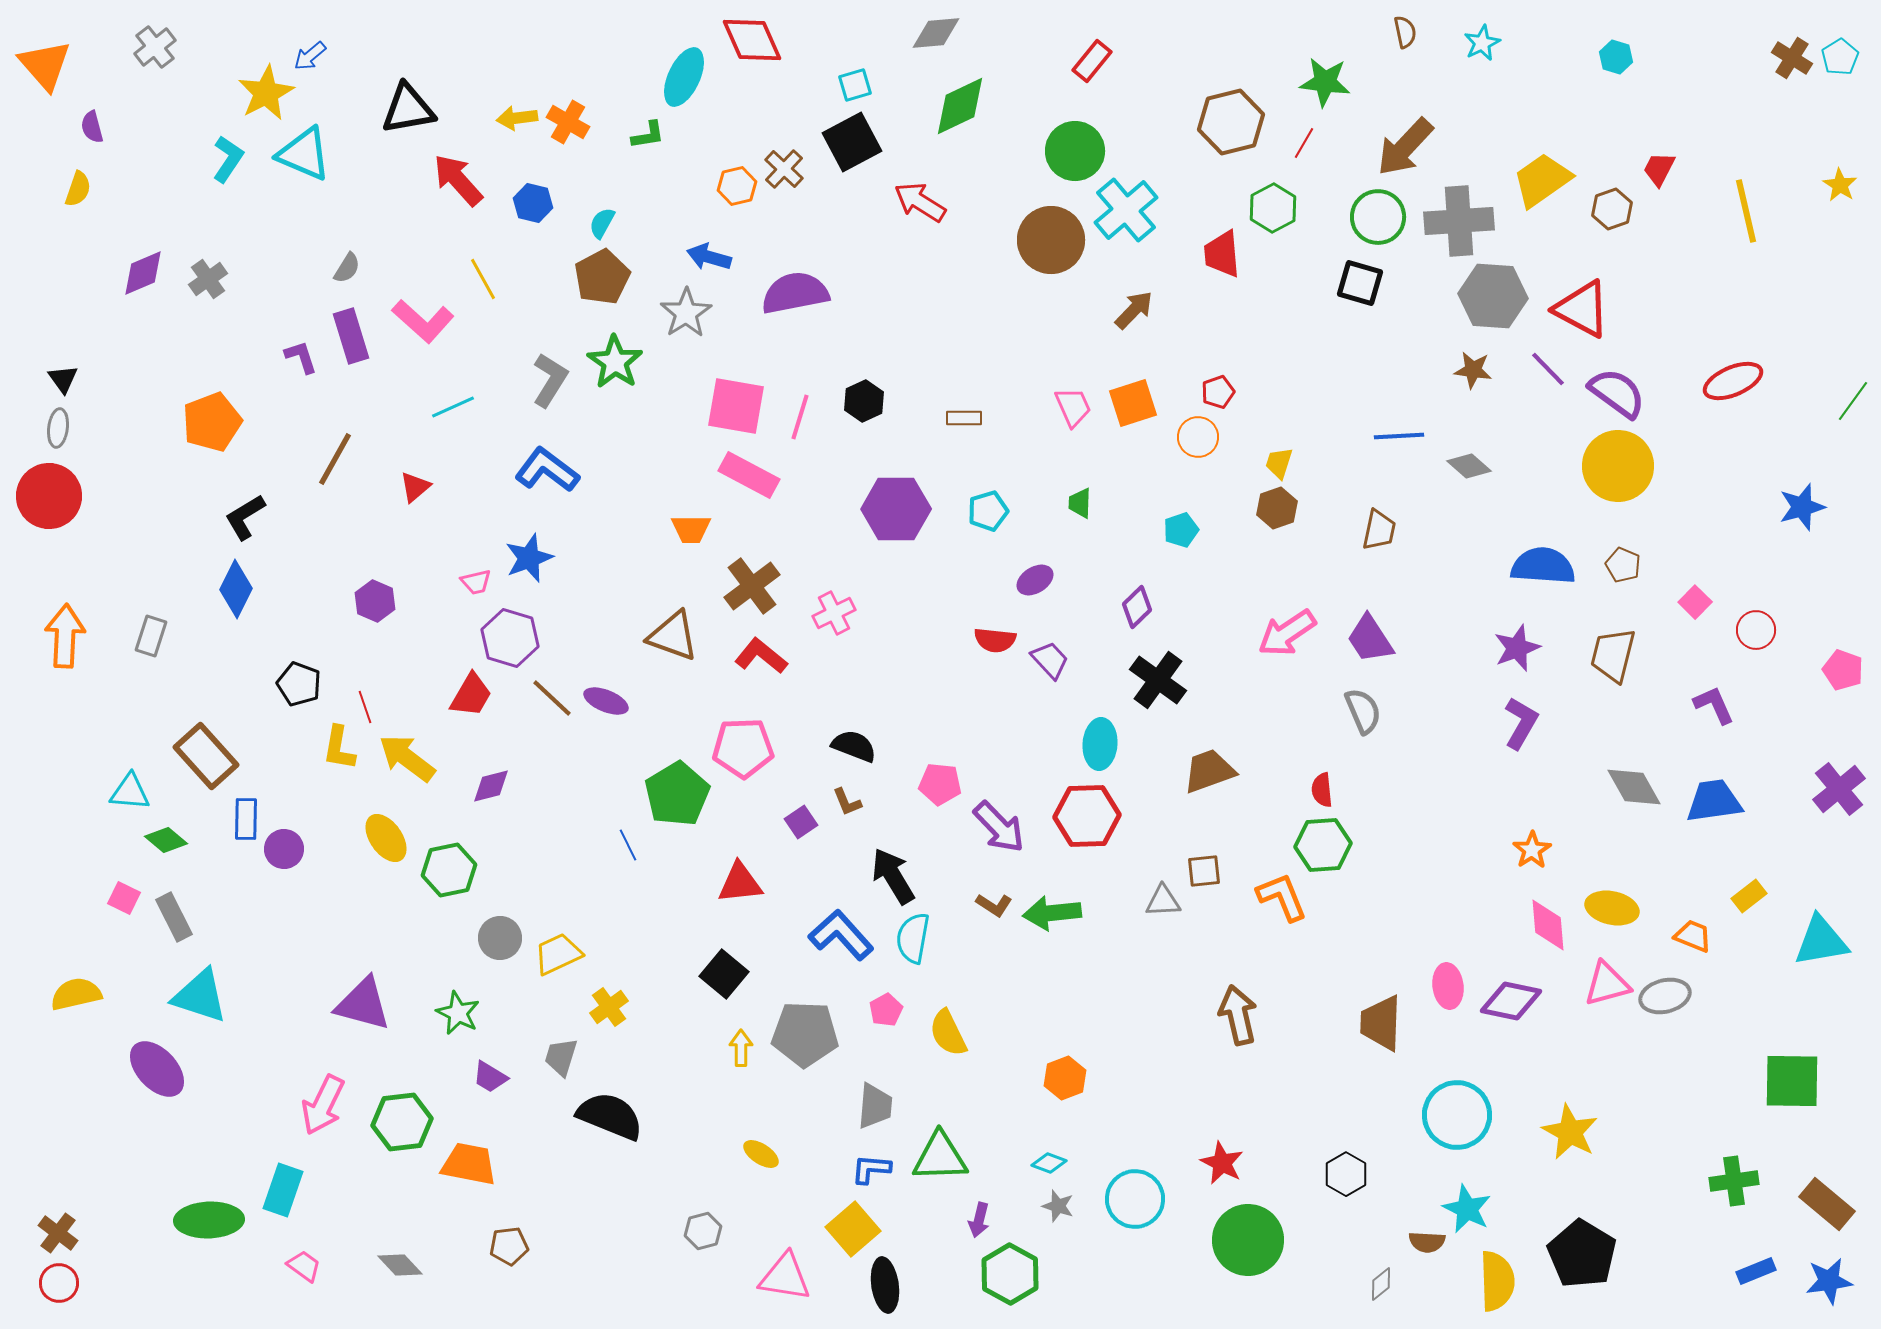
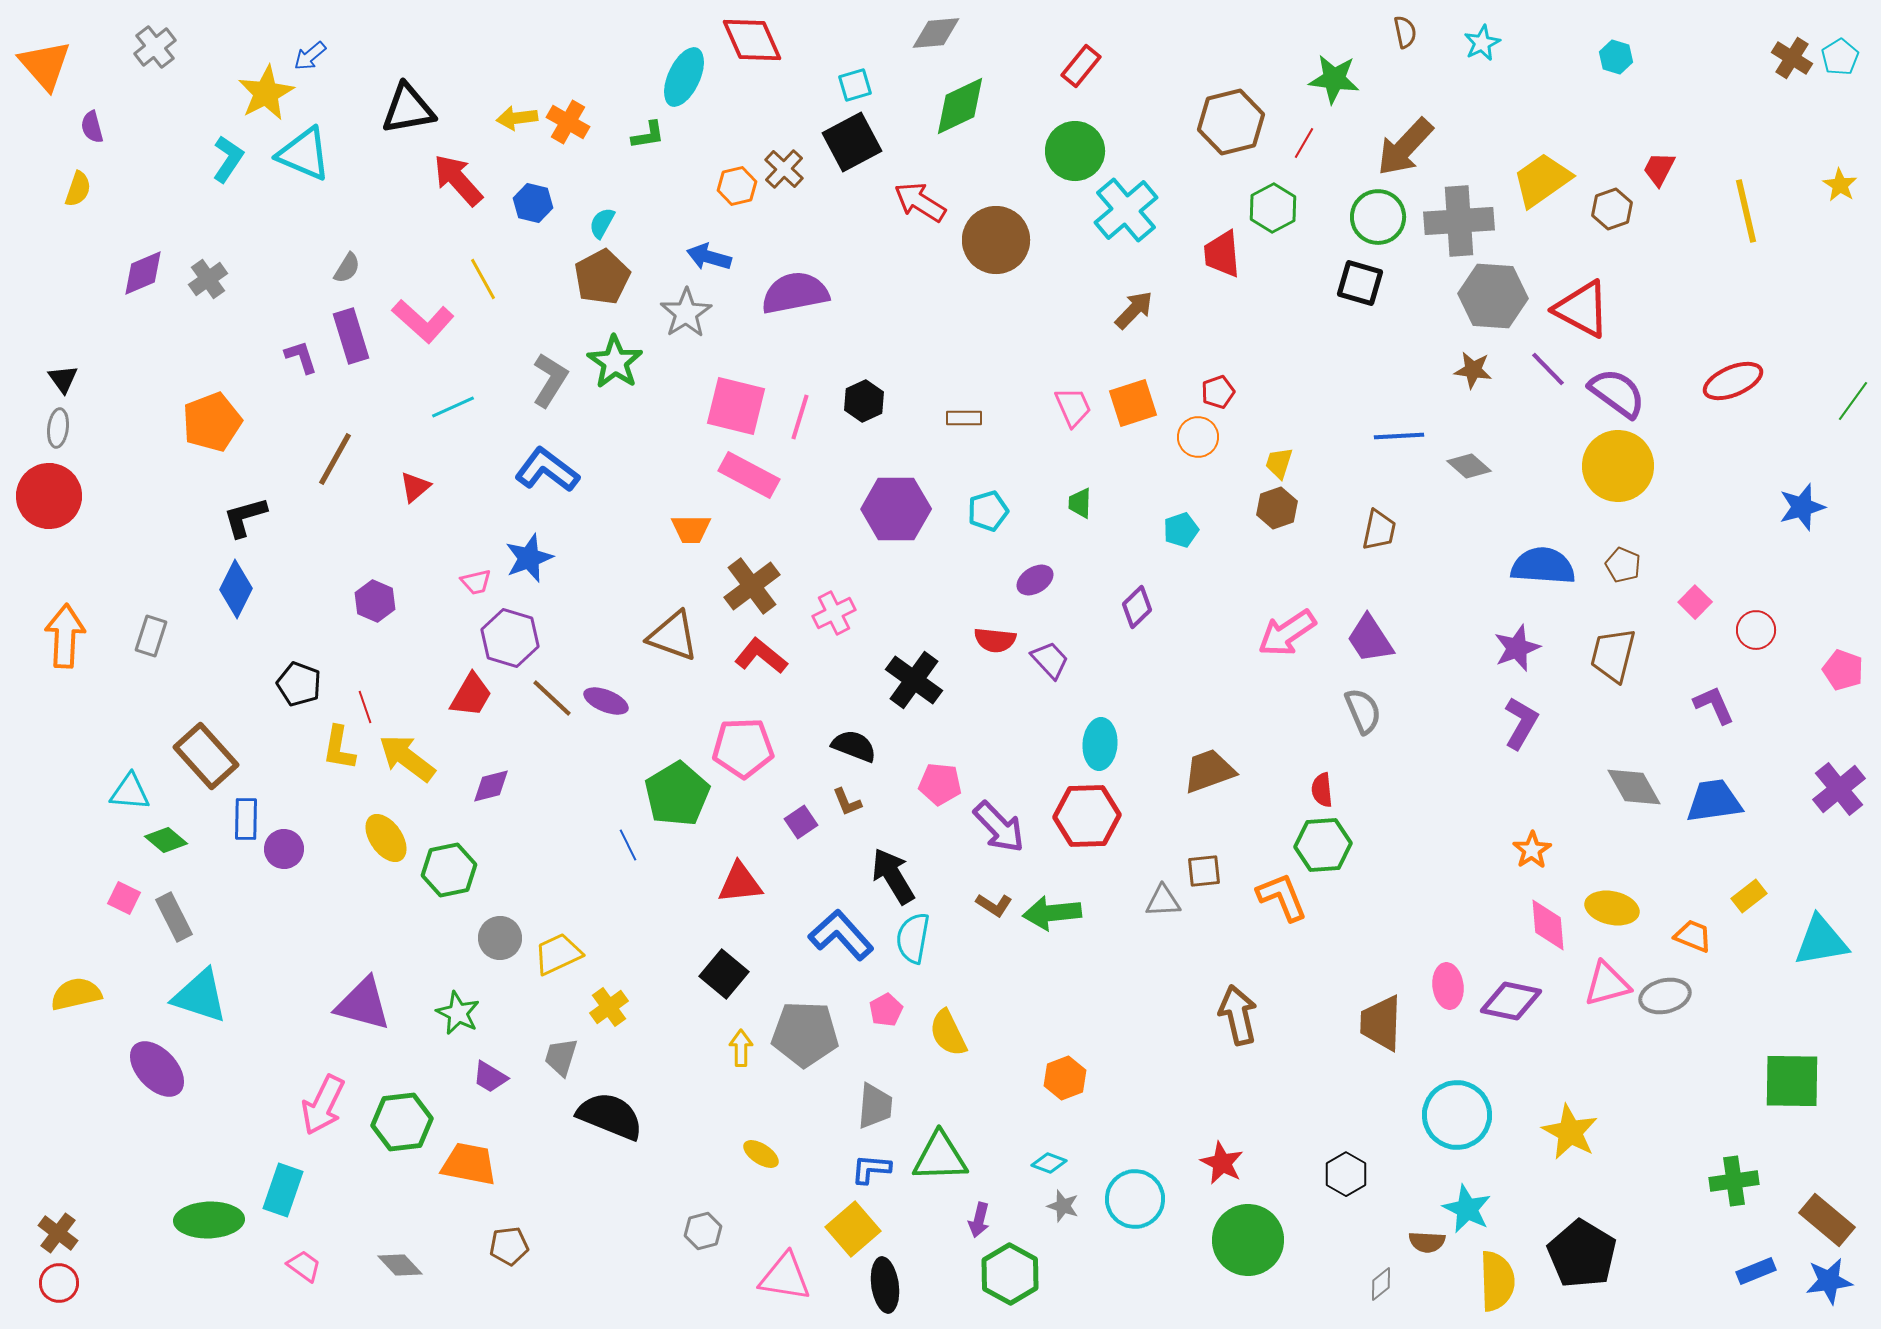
red rectangle at (1092, 61): moved 11 px left, 5 px down
green star at (1325, 82): moved 9 px right, 3 px up
brown circle at (1051, 240): moved 55 px left
pink square at (736, 406): rotated 4 degrees clockwise
black L-shape at (245, 517): rotated 15 degrees clockwise
black cross at (1158, 680): moved 244 px left
brown rectangle at (1827, 1204): moved 16 px down
gray star at (1058, 1206): moved 5 px right
